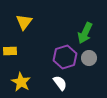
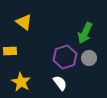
yellow triangle: rotated 30 degrees counterclockwise
